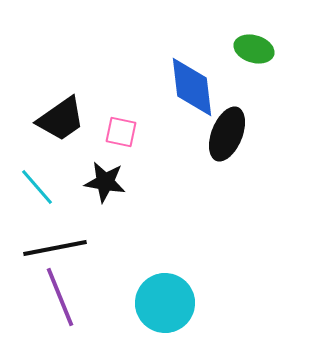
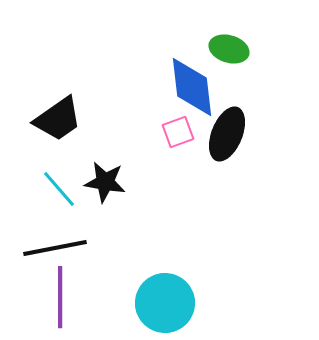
green ellipse: moved 25 px left
black trapezoid: moved 3 px left
pink square: moved 57 px right; rotated 32 degrees counterclockwise
cyan line: moved 22 px right, 2 px down
purple line: rotated 22 degrees clockwise
